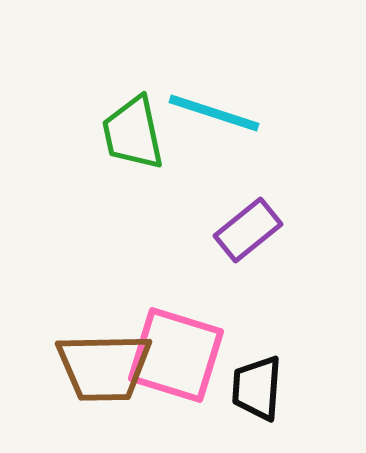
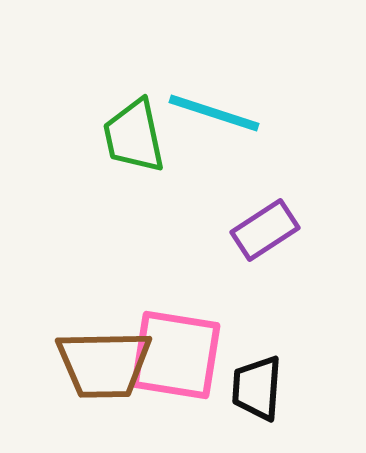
green trapezoid: moved 1 px right, 3 px down
purple rectangle: moved 17 px right; rotated 6 degrees clockwise
pink square: rotated 8 degrees counterclockwise
brown trapezoid: moved 3 px up
